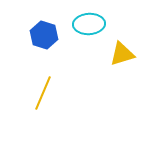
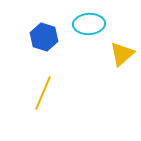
blue hexagon: moved 2 px down
yellow triangle: rotated 24 degrees counterclockwise
